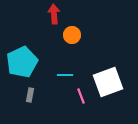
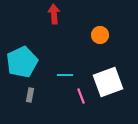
orange circle: moved 28 px right
